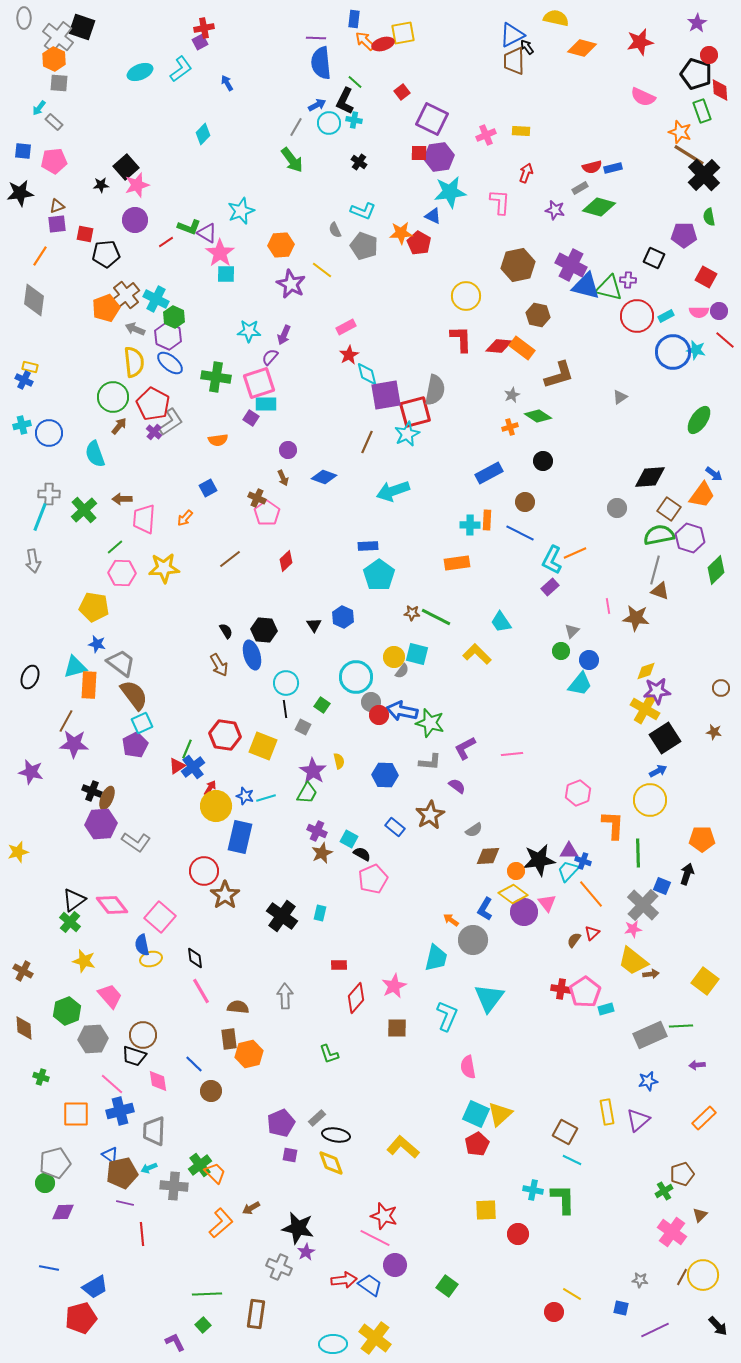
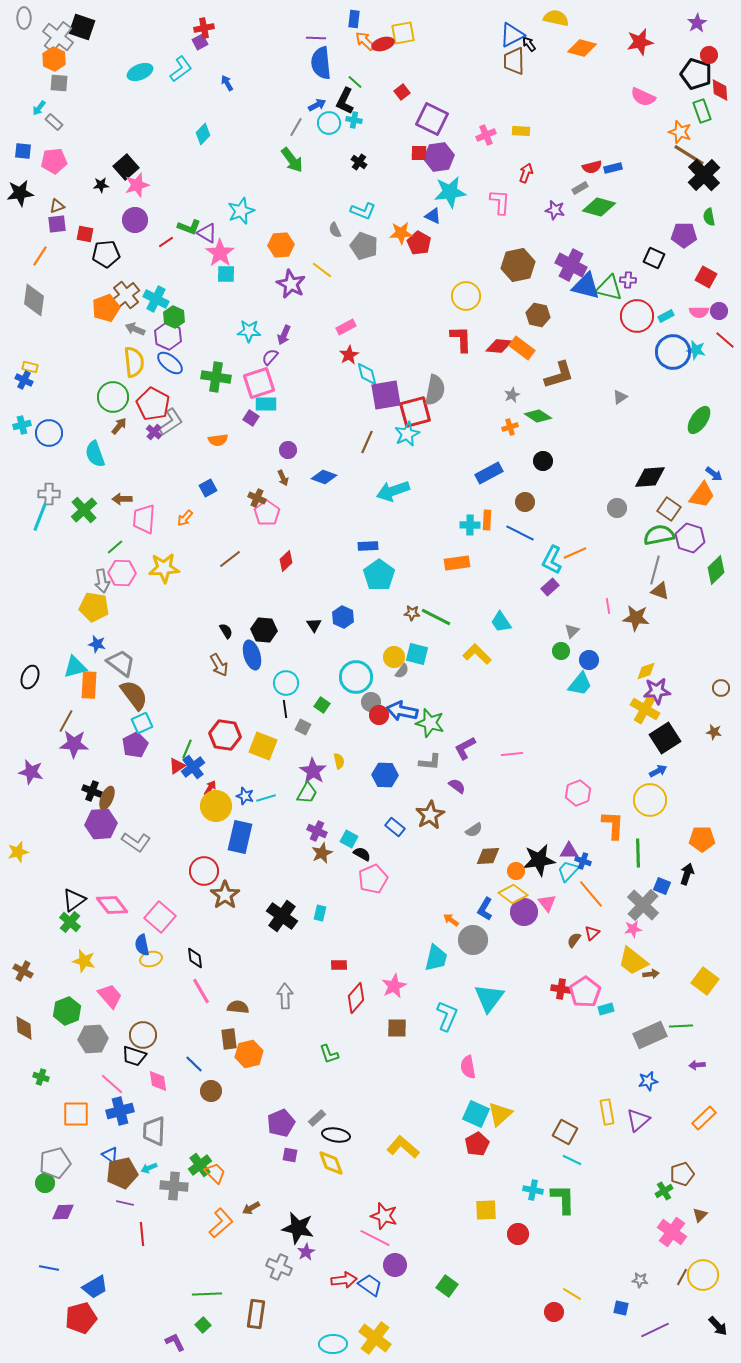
black arrow at (527, 47): moved 2 px right, 3 px up
gray arrow at (33, 561): moved 69 px right, 20 px down
